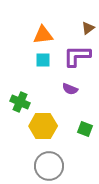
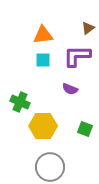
gray circle: moved 1 px right, 1 px down
